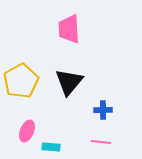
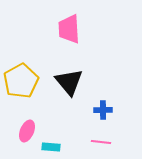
black triangle: rotated 20 degrees counterclockwise
